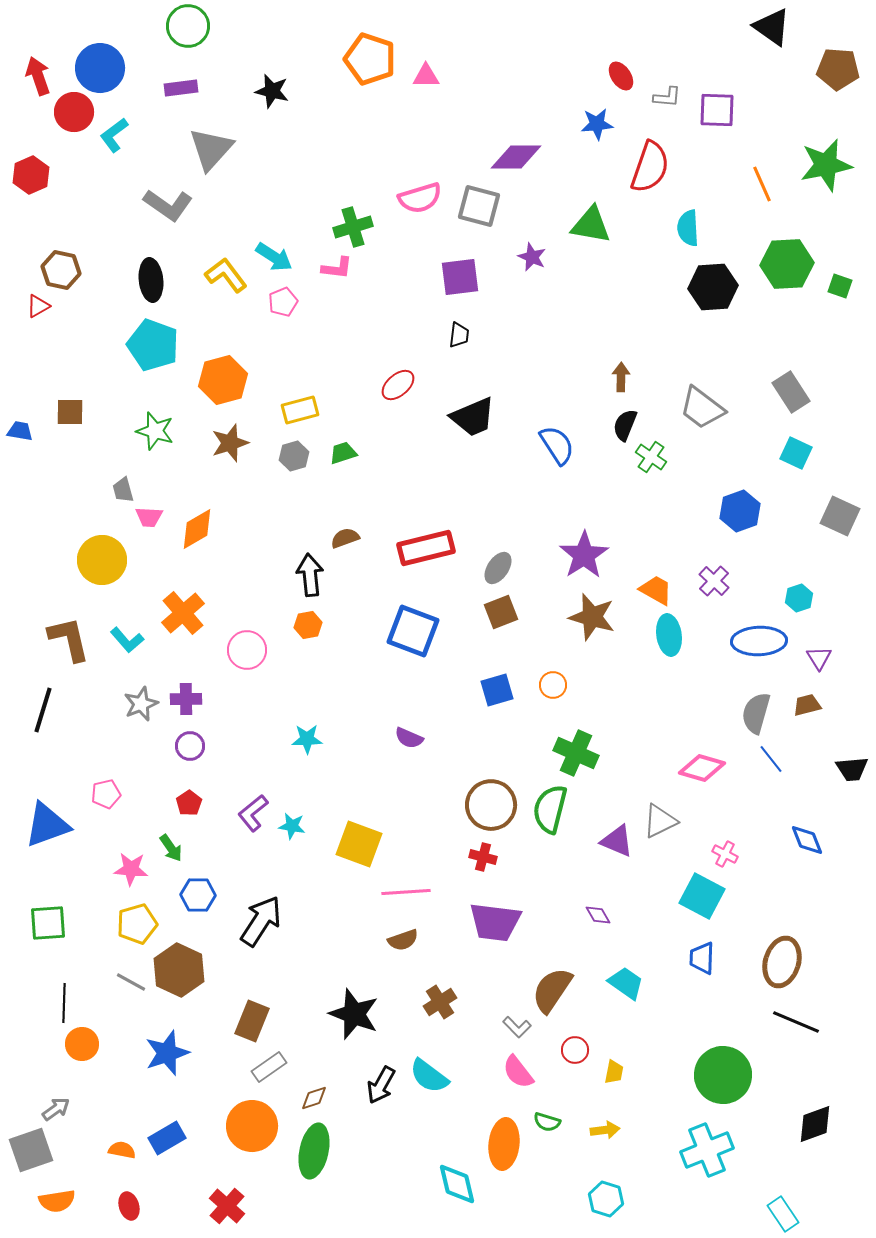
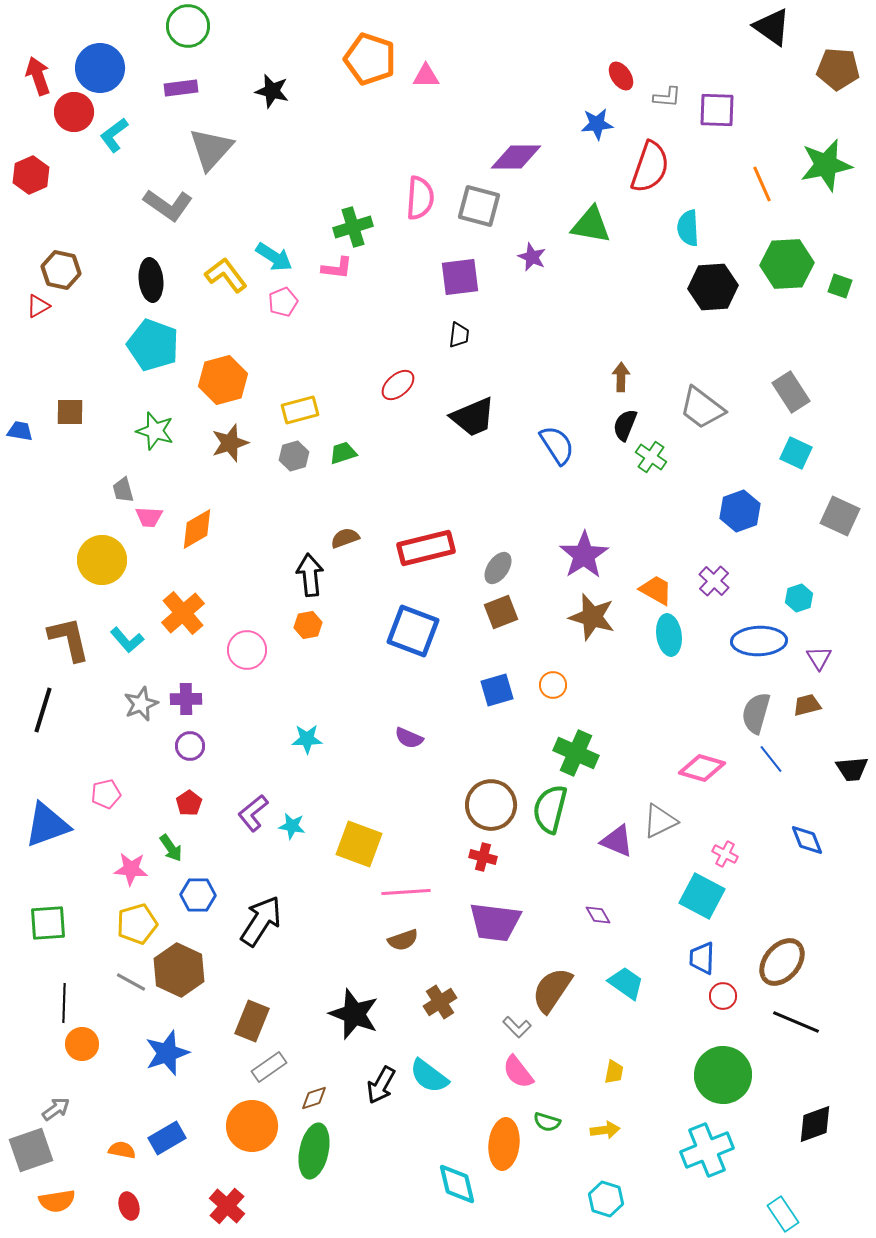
pink semicircle at (420, 198): rotated 69 degrees counterclockwise
brown ellipse at (782, 962): rotated 24 degrees clockwise
red circle at (575, 1050): moved 148 px right, 54 px up
